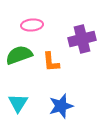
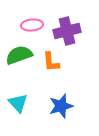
purple cross: moved 15 px left, 8 px up
cyan triangle: rotated 15 degrees counterclockwise
